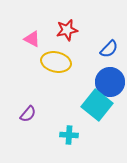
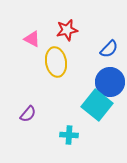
yellow ellipse: rotated 68 degrees clockwise
